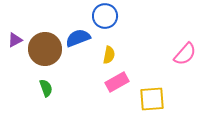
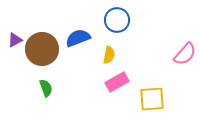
blue circle: moved 12 px right, 4 px down
brown circle: moved 3 px left
